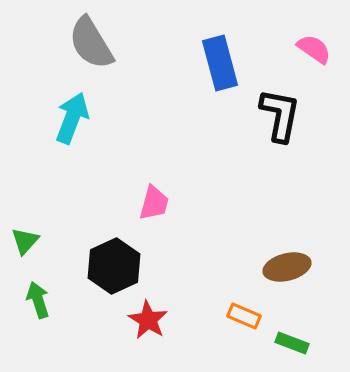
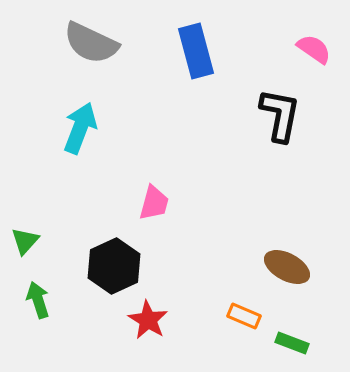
gray semicircle: rotated 34 degrees counterclockwise
blue rectangle: moved 24 px left, 12 px up
cyan arrow: moved 8 px right, 10 px down
brown ellipse: rotated 42 degrees clockwise
